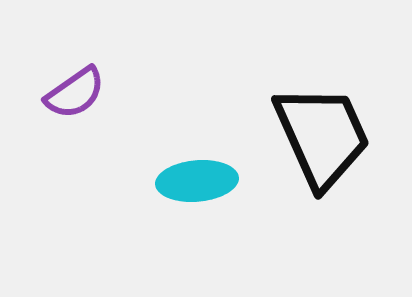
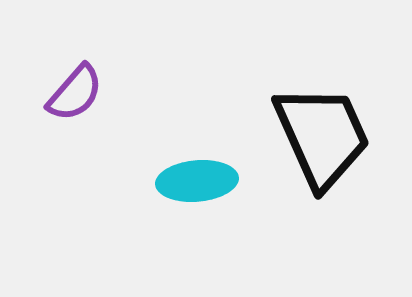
purple semicircle: rotated 14 degrees counterclockwise
